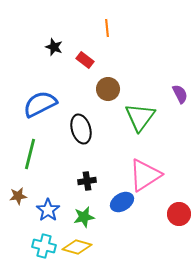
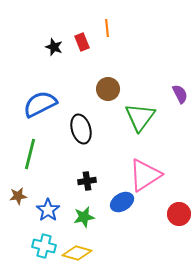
red rectangle: moved 3 px left, 18 px up; rotated 30 degrees clockwise
yellow diamond: moved 6 px down
